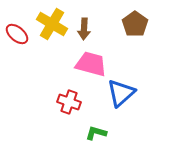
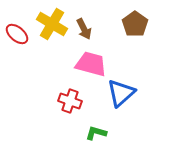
brown arrow: rotated 30 degrees counterclockwise
red cross: moved 1 px right, 1 px up
